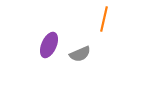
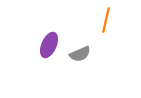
orange line: moved 2 px right, 1 px down
